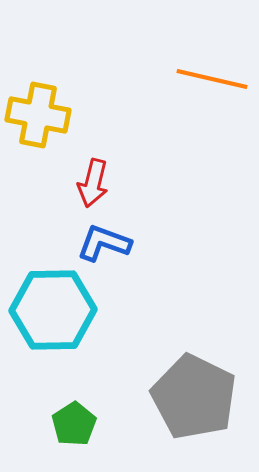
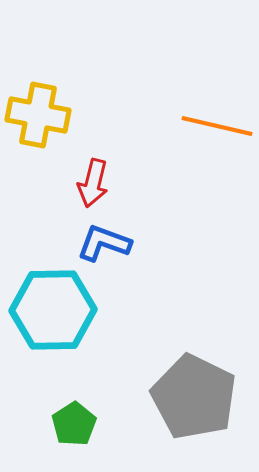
orange line: moved 5 px right, 47 px down
